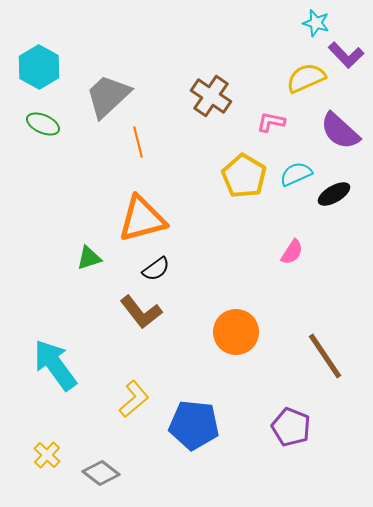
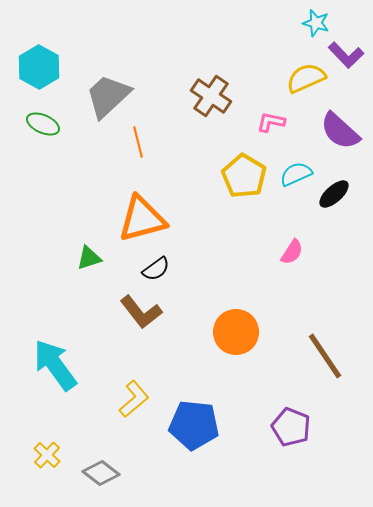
black ellipse: rotated 12 degrees counterclockwise
